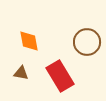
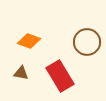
orange diamond: rotated 60 degrees counterclockwise
